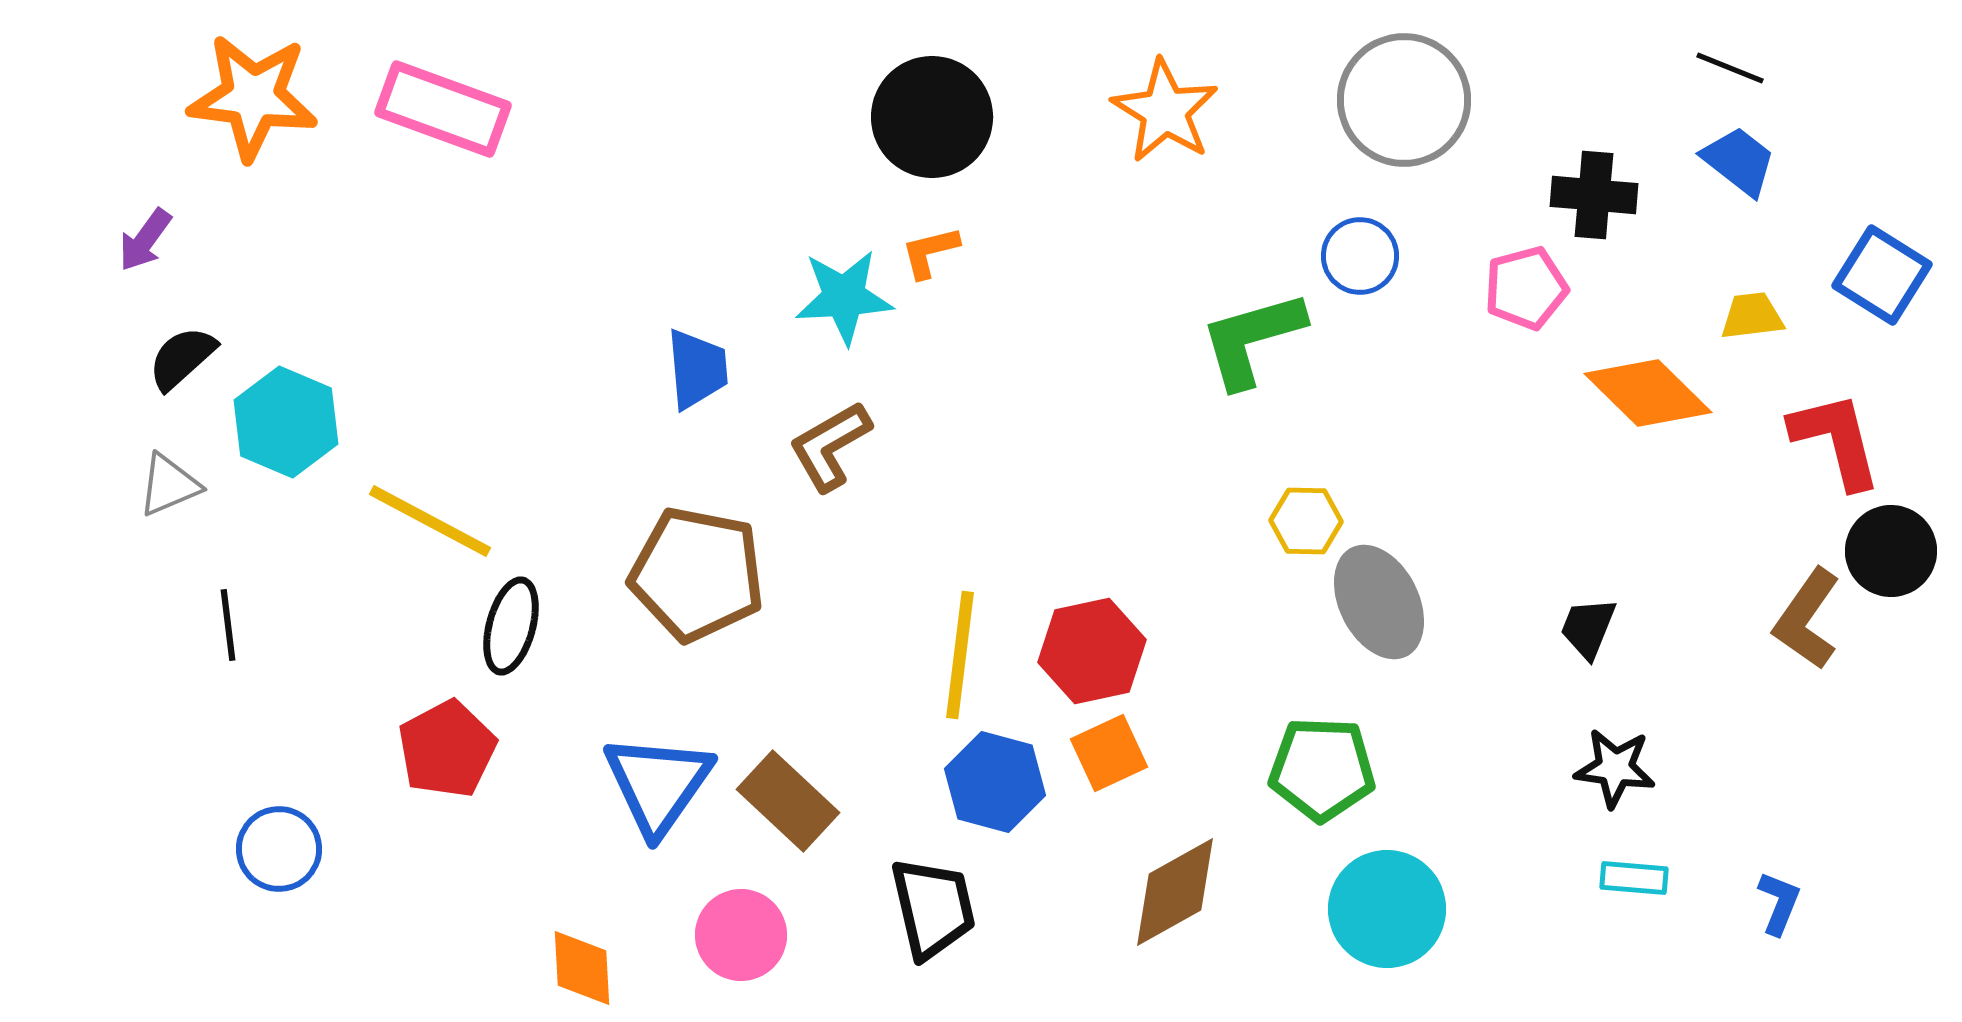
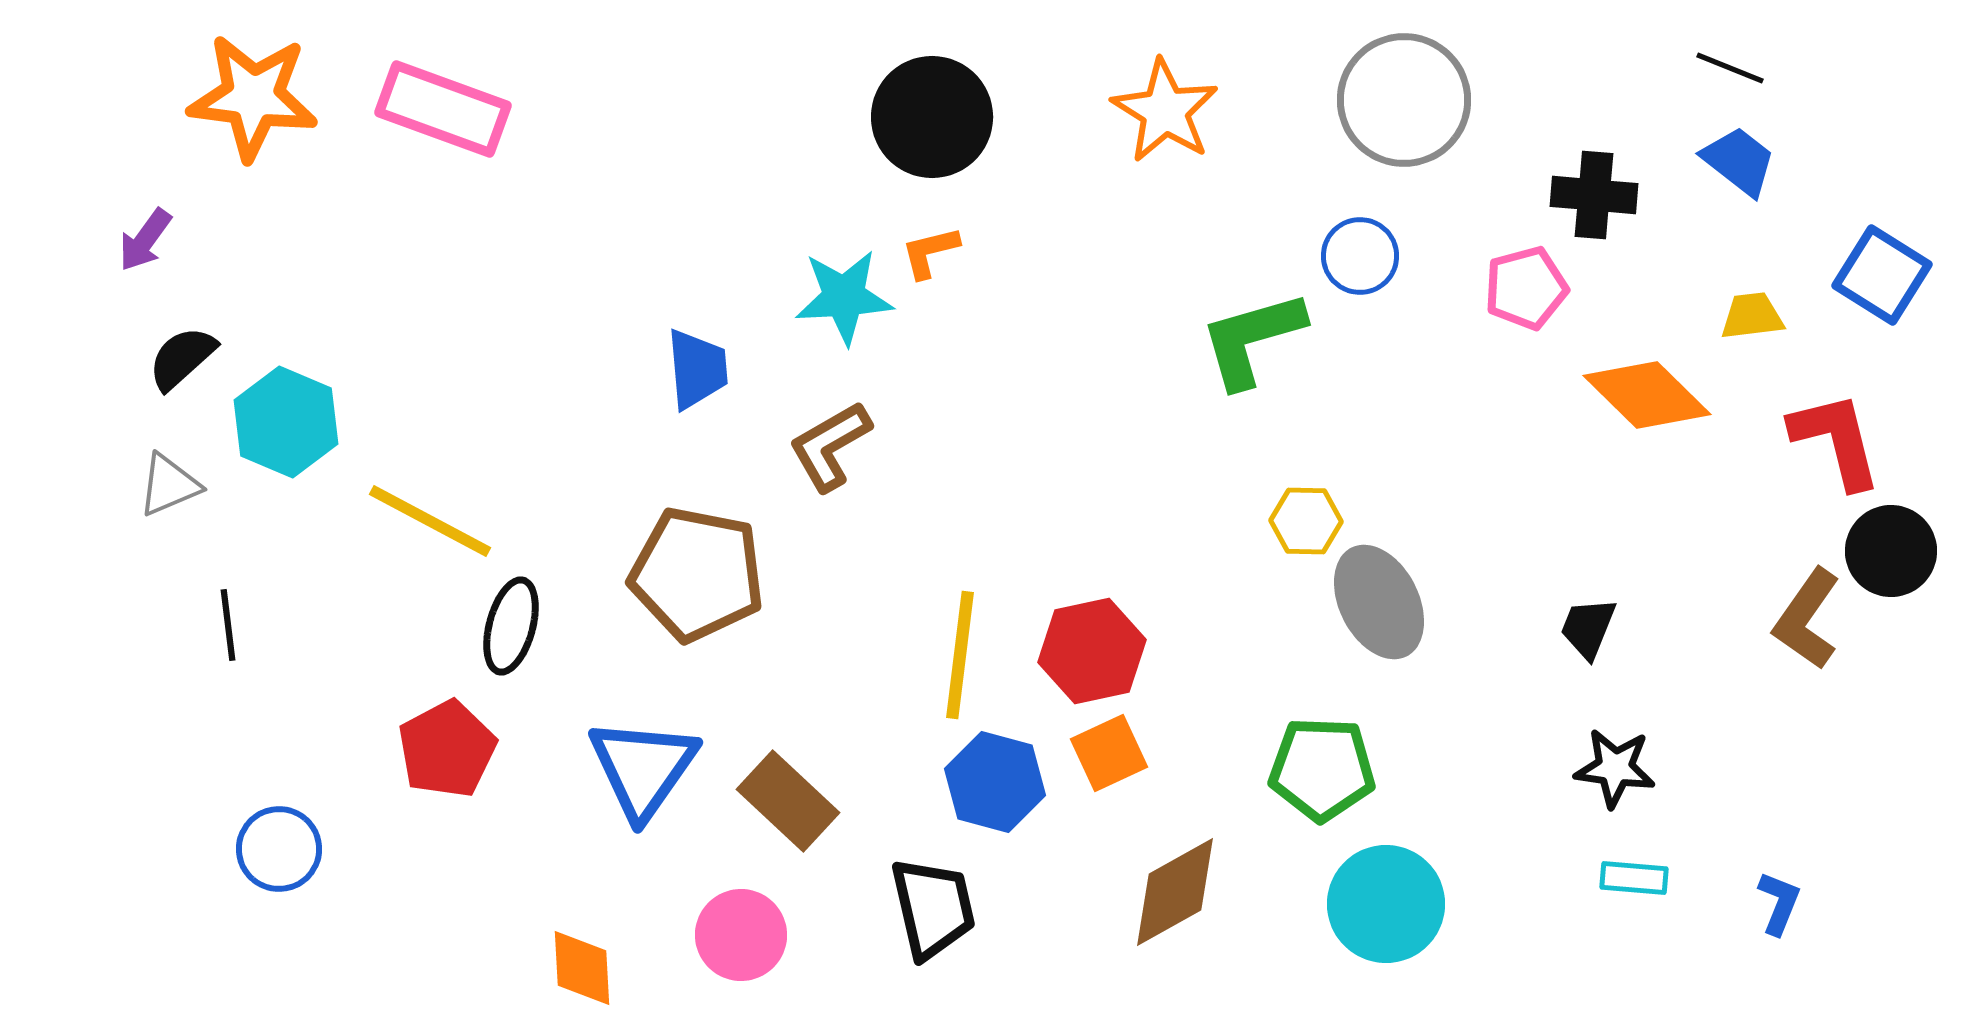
orange diamond at (1648, 393): moved 1 px left, 2 px down
blue triangle at (658, 784): moved 15 px left, 16 px up
cyan circle at (1387, 909): moved 1 px left, 5 px up
